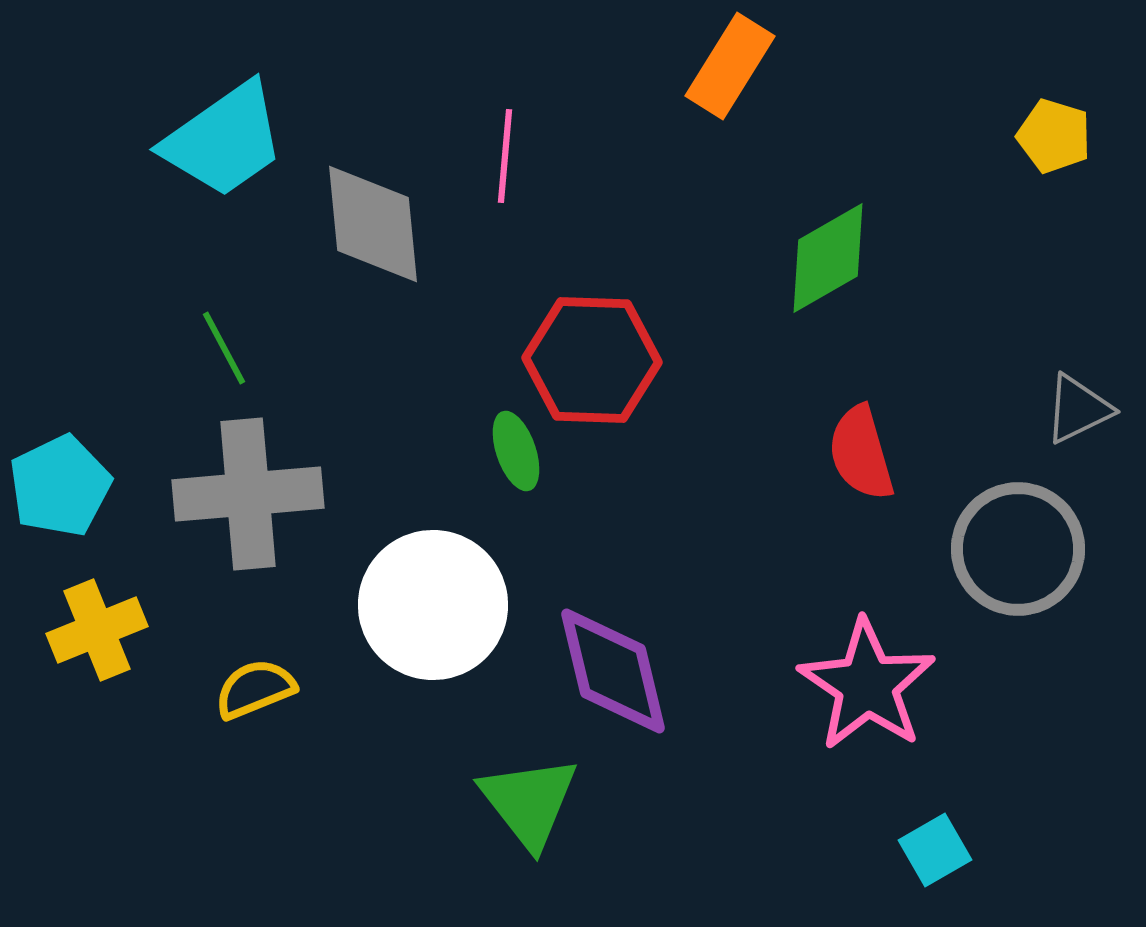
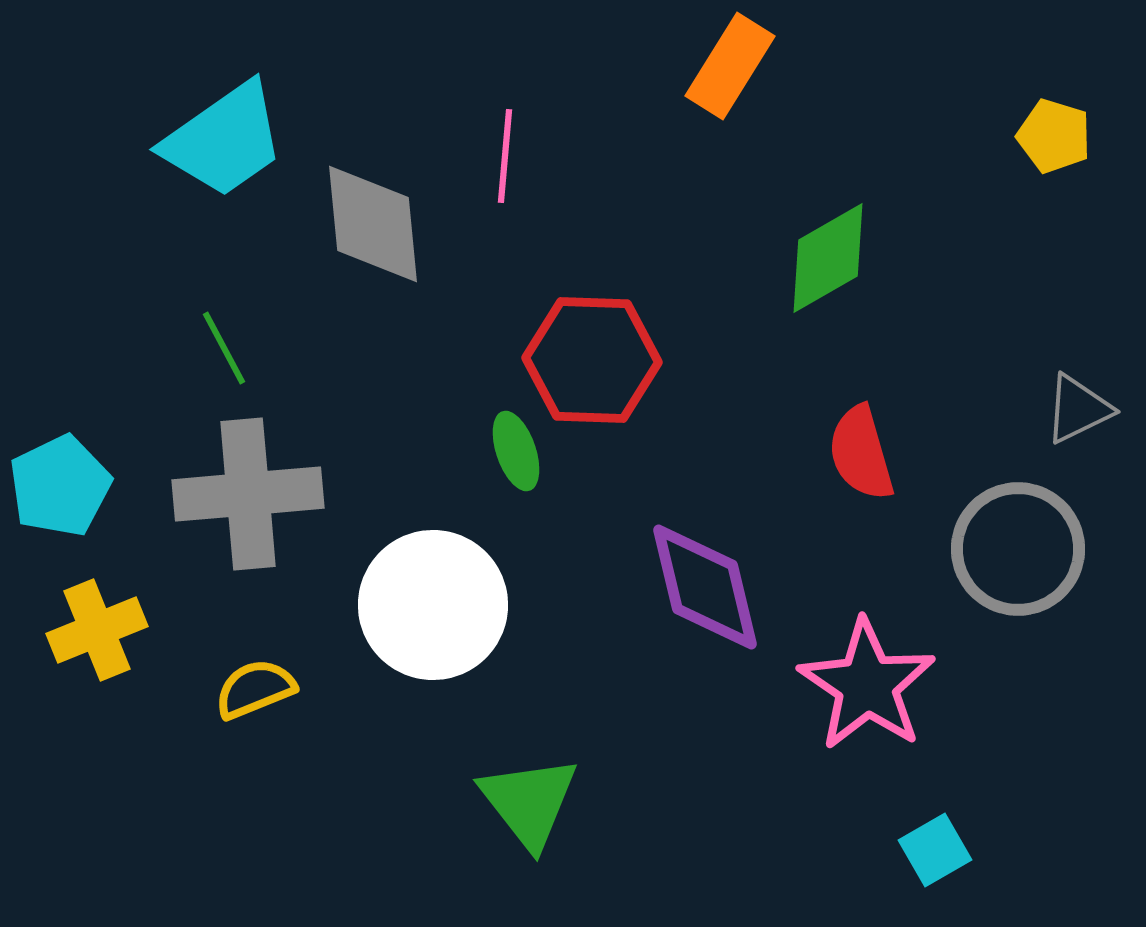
purple diamond: moved 92 px right, 84 px up
